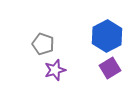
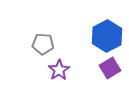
gray pentagon: rotated 15 degrees counterclockwise
purple star: moved 4 px right; rotated 15 degrees counterclockwise
